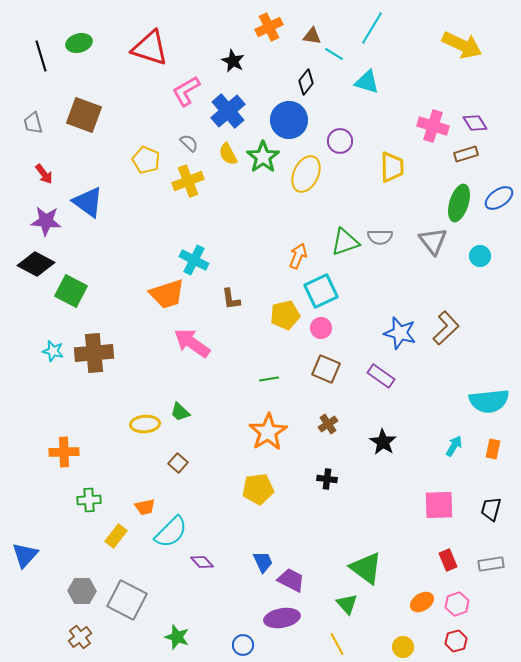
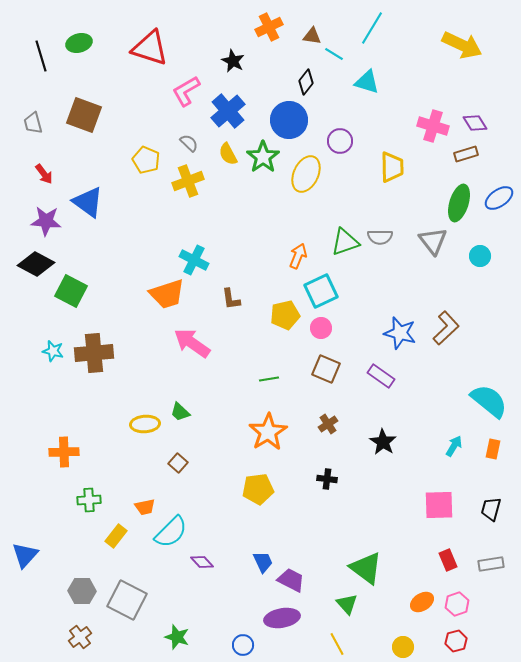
cyan semicircle at (489, 401): rotated 135 degrees counterclockwise
